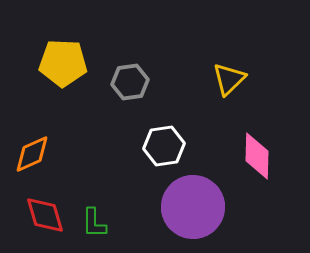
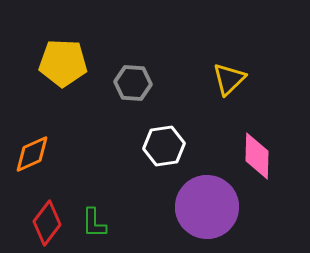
gray hexagon: moved 3 px right, 1 px down; rotated 12 degrees clockwise
purple circle: moved 14 px right
red diamond: moved 2 px right, 8 px down; rotated 54 degrees clockwise
